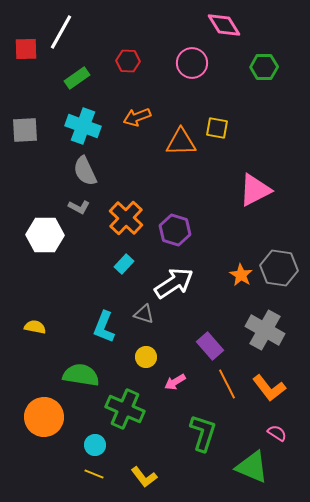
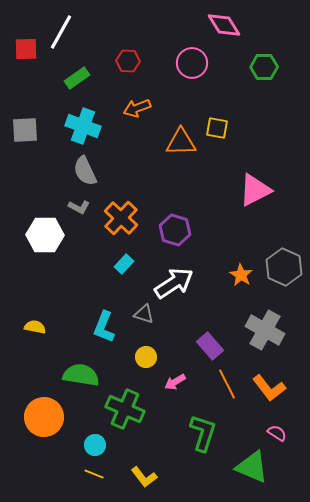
orange arrow: moved 9 px up
orange cross: moved 5 px left
gray hexagon: moved 5 px right, 1 px up; rotated 15 degrees clockwise
